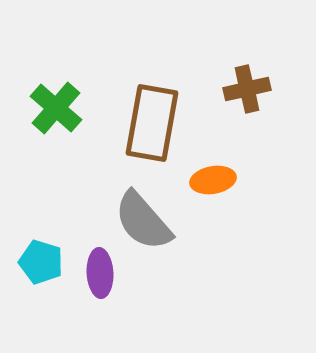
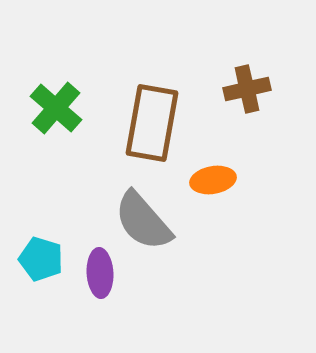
cyan pentagon: moved 3 px up
